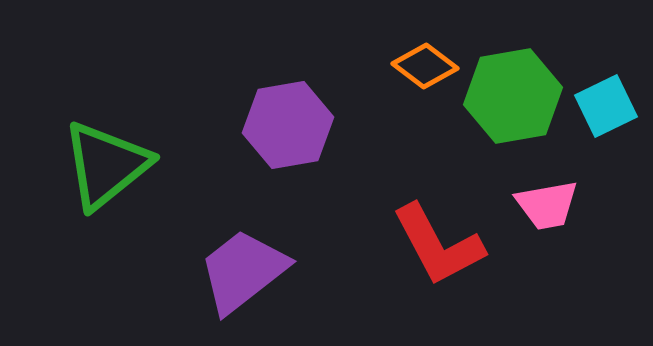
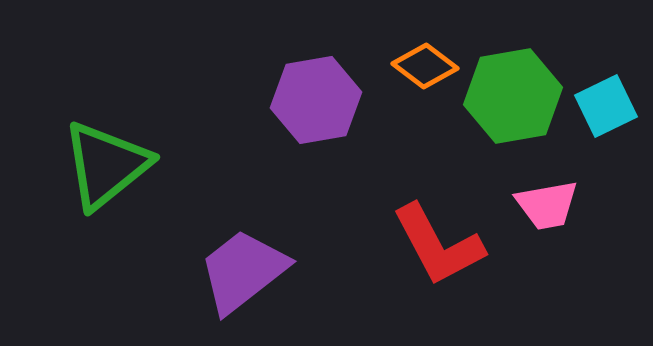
purple hexagon: moved 28 px right, 25 px up
